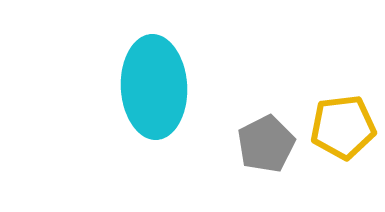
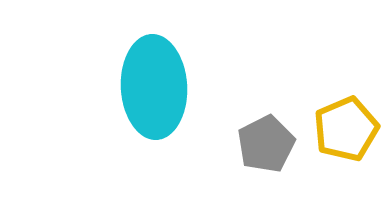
yellow pentagon: moved 3 px right, 2 px down; rotated 16 degrees counterclockwise
